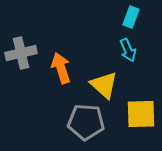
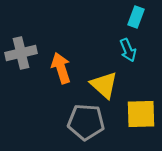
cyan rectangle: moved 5 px right
